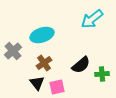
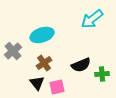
black semicircle: rotated 18 degrees clockwise
